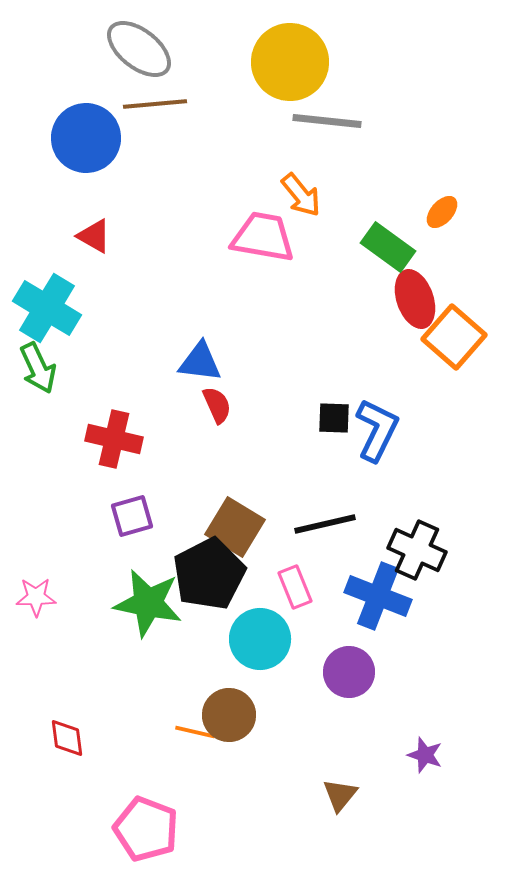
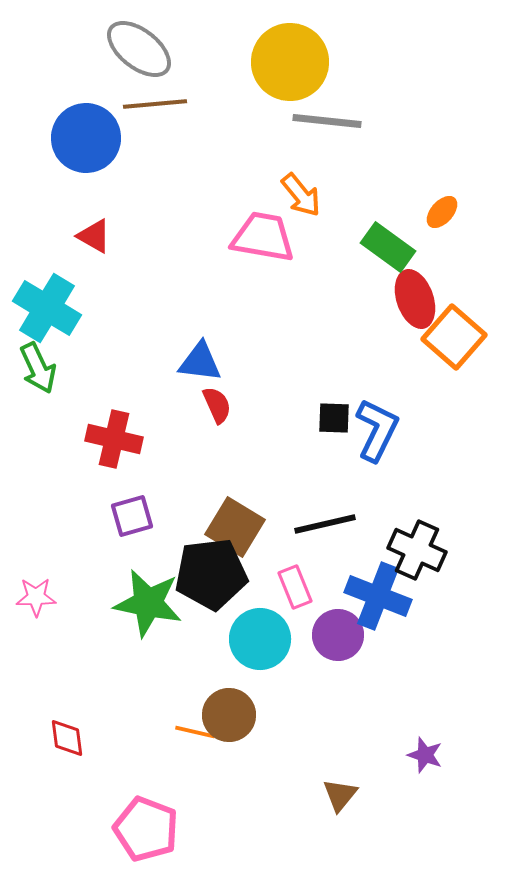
black pentagon: moved 2 px right; rotated 20 degrees clockwise
purple circle: moved 11 px left, 37 px up
